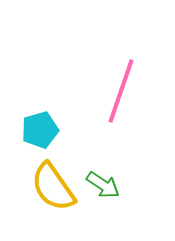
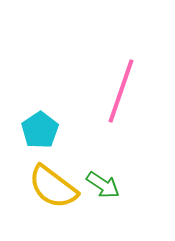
cyan pentagon: rotated 18 degrees counterclockwise
yellow semicircle: rotated 18 degrees counterclockwise
